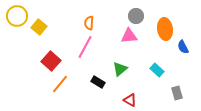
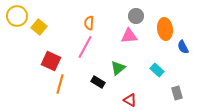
red square: rotated 18 degrees counterclockwise
green triangle: moved 2 px left, 1 px up
orange line: rotated 24 degrees counterclockwise
